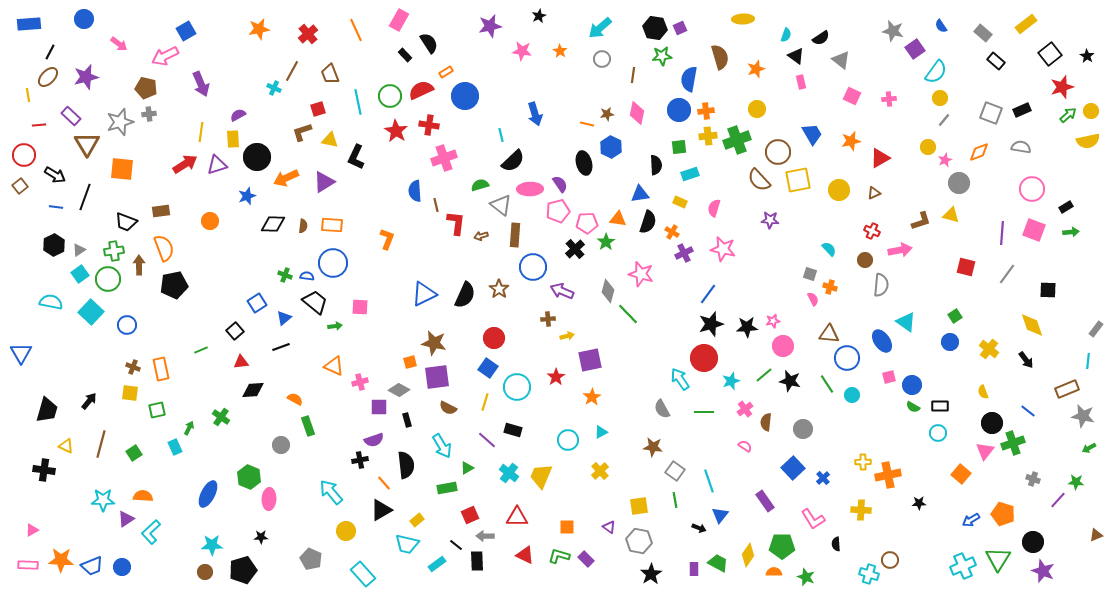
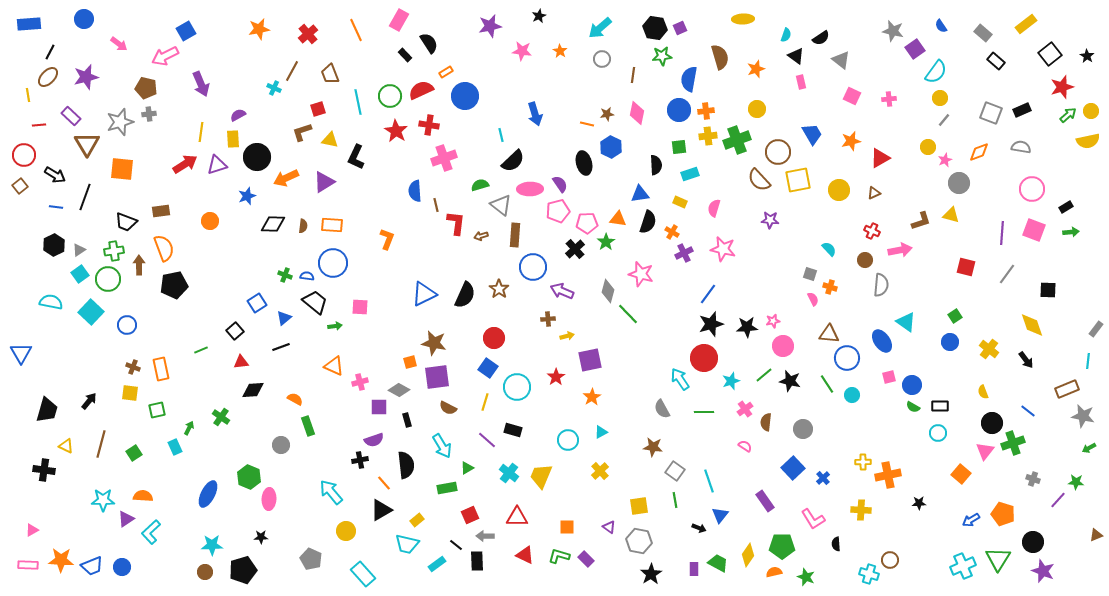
orange semicircle at (774, 572): rotated 14 degrees counterclockwise
